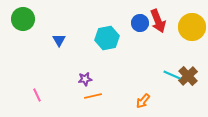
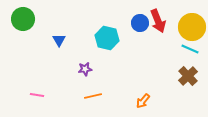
cyan hexagon: rotated 25 degrees clockwise
cyan line: moved 18 px right, 26 px up
purple star: moved 10 px up
pink line: rotated 56 degrees counterclockwise
